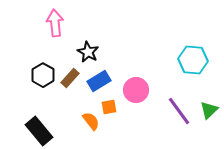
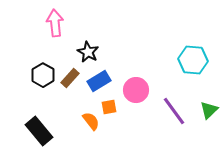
purple line: moved 5 px left
